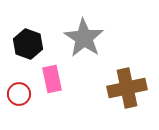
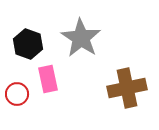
gray star: moved 3 px left
pink rectangle: moved 4 px left
red circle: moved 2 px left
